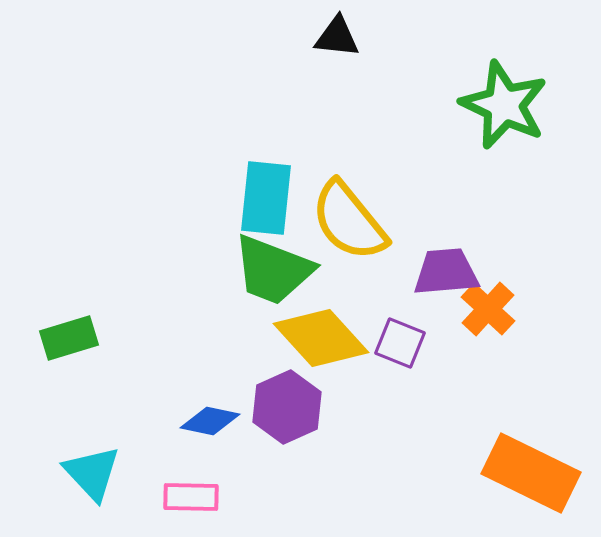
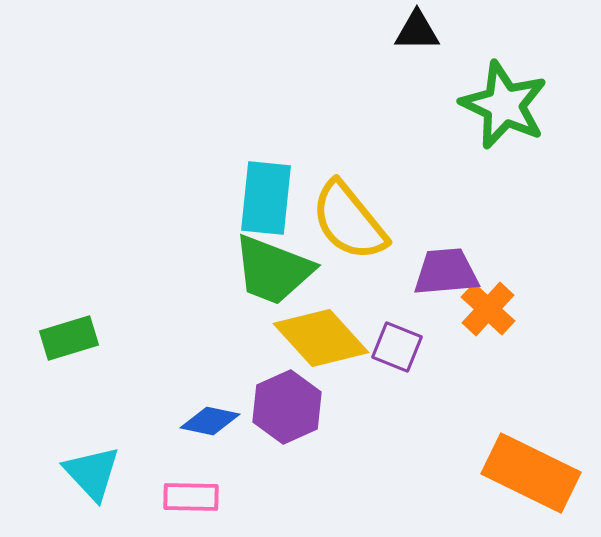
black triangle: moved 80 px right, 6 px up; rotated 6 degrees counterclockwise
purple square: moved 3 px left, 4 px down
